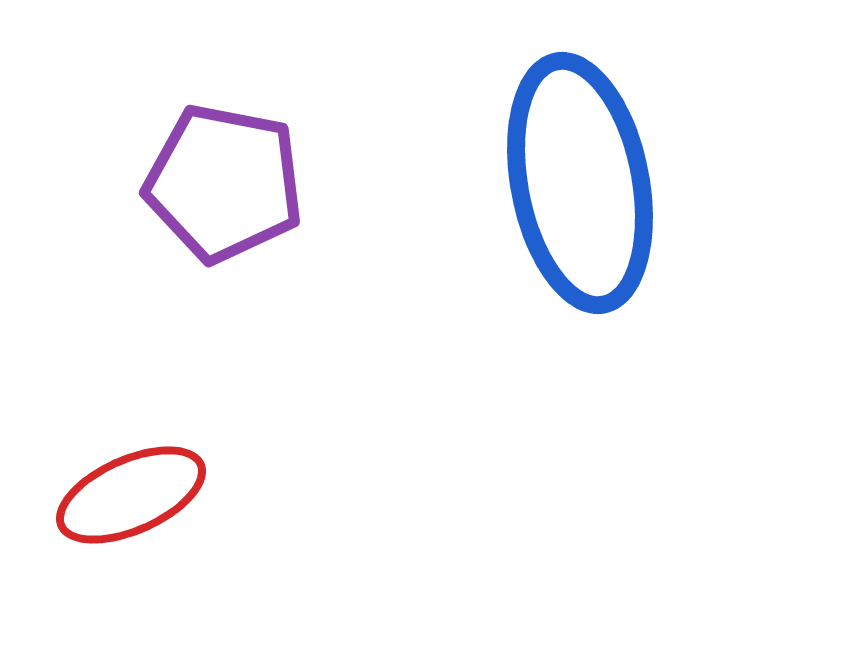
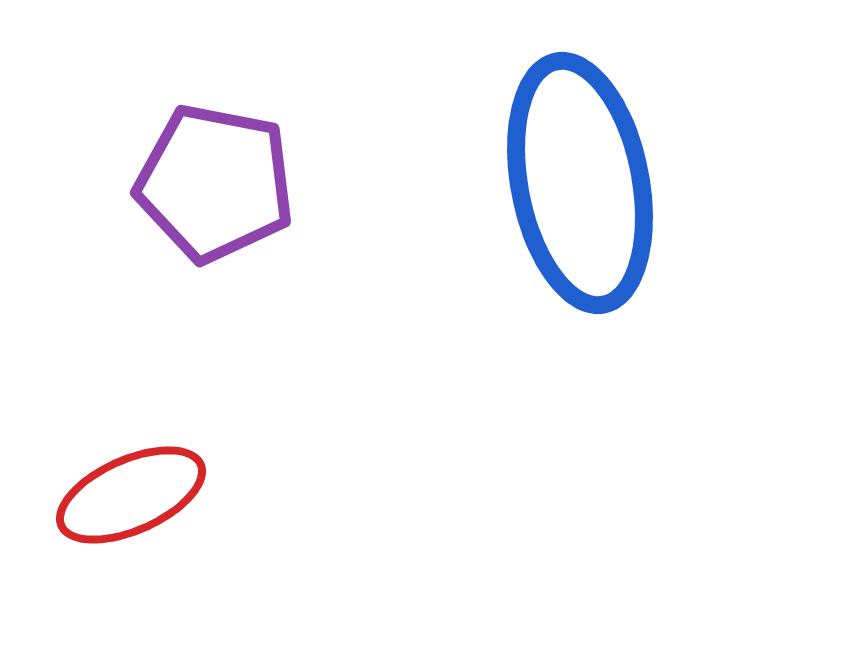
purple pentagon: moved 9 px left
